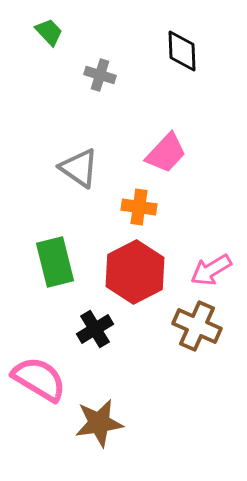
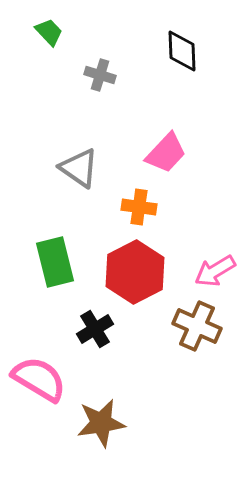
pink arrow: moved 4 px right, 1 px down
brown star: moved 2 px right
